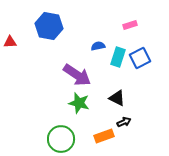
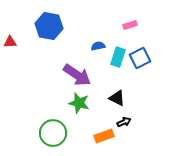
green circle: moved 8 px left, 6 px up
